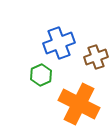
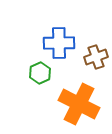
blue cross: rotated 20 degrees clockwise
green hexagon: moved 1 px left, 2 px up
